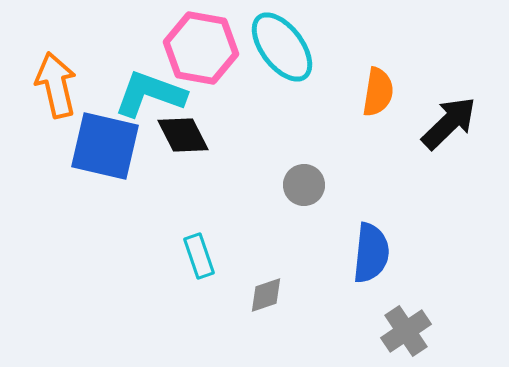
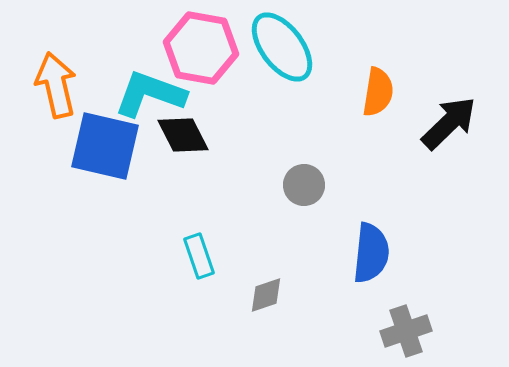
gray cross: rotated 15 degrees clockwise
